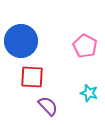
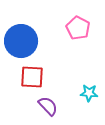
pink pentagon: moved 7 px left, 18 px up
cyan star: rotated 12 degrees counterclockwise
